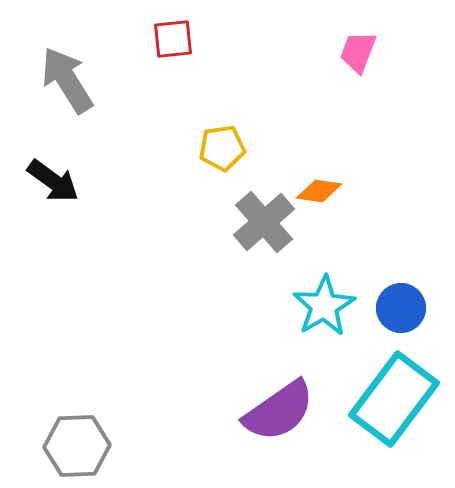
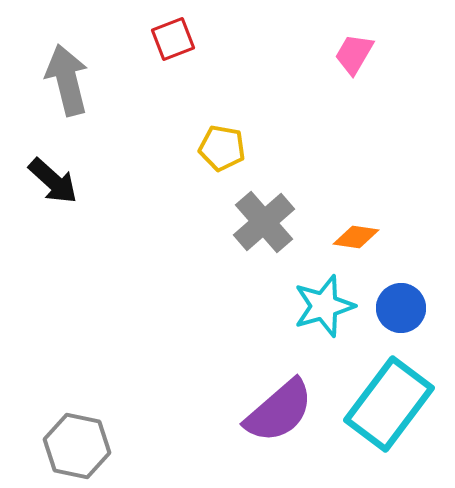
red square: rotated 15 degrees counterclockwise
pink trapezoid: moved 4 px left, 2 px down; rotated 9 degrees clockwise
gray arrow: rotated 18 degrees clockwise
yellow pentagon: rotated 18 degrees clockwise
black arrow: rotated 6 degrees clockwise
orange diamond: moved 37 px right, 46 px down
cyan star: rotated 14 degrees clockwise
cyan rectangle: moved 5 px left, 5 px down
purple semicircle: rotated 6 degrees counterclockwise
gray hexagon: rotated 14 degrees clockwise
